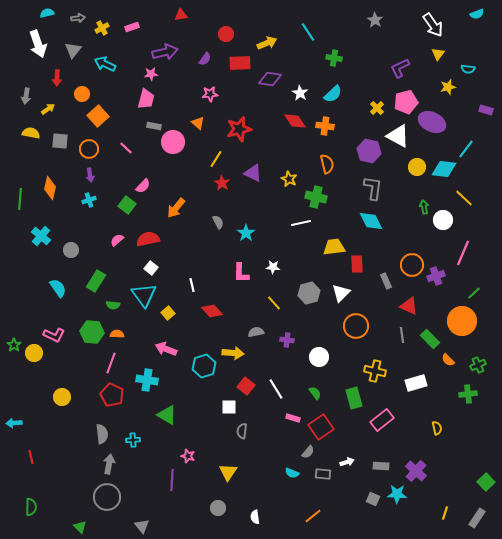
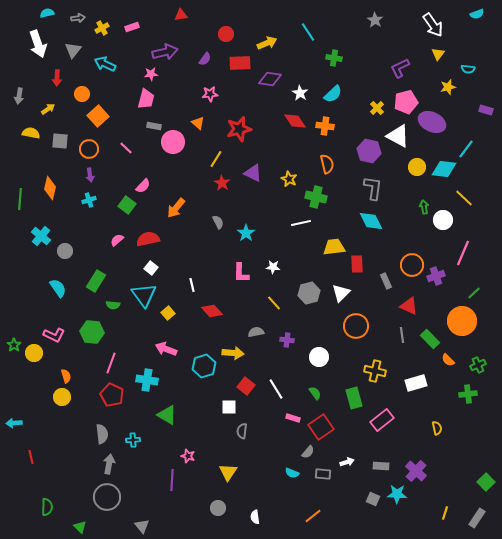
gray arrow at (26, 96): moved 7 px left
gray circle at (71, 250): moved 6 px left, 1 px down
orange semicircle at (117, 334): moved 51 px left, 42 px down; rotated 72 degrees clockwise
green semicircle at (31, 507): moved 16 px right
